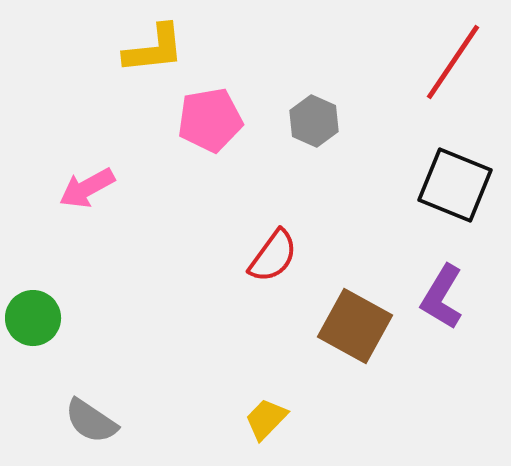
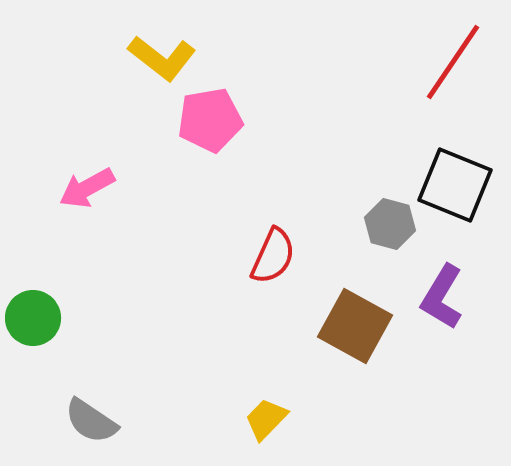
yellow L-shape: moved 8 px right, 9 px down; rotated 44 degrees clockwise
gray hexagon: moved 76 px right, 103 px down; rotated 9 degrees counterclockwise
red semicircle: rotated 12 degrees counterclockwise
